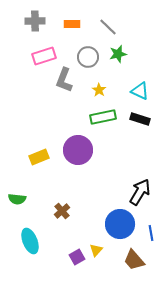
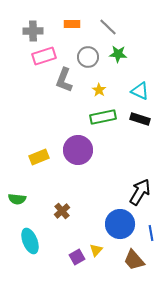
gray cross: moved 2 px left, 10 px down
green star: rotated 18 degrees clockwise
